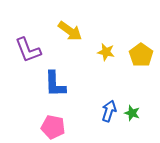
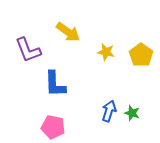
yellow arrow: moved 2 px left, 1 px down
